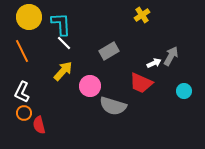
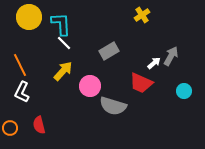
orange line: moved 2 px left, 14 px down
white arrow: rotated 16 degrees counterclockwise
orange circle: moved 14 px left, 15 px down
